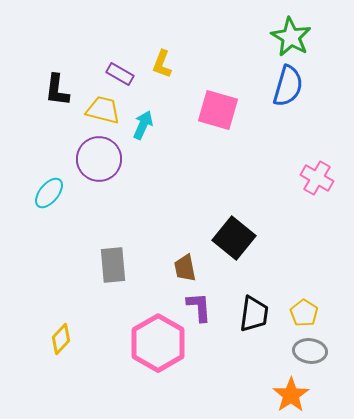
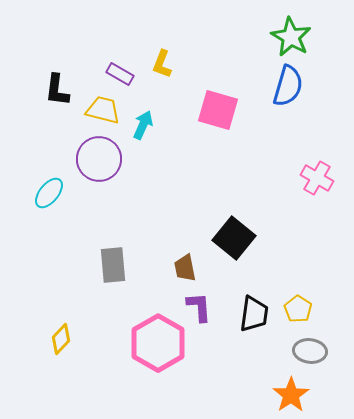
yellow pentagon: moved 6 px left, 4 px up
